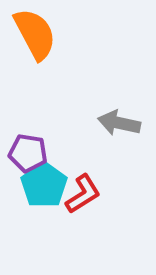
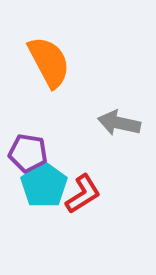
orange semicircle: moved 14 px right, 28 px down
